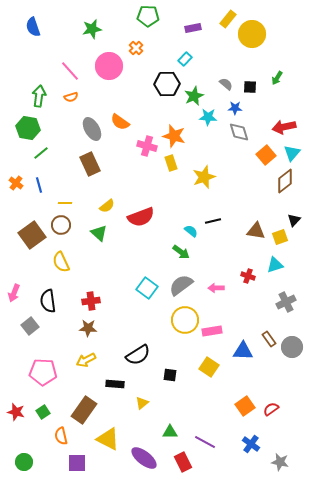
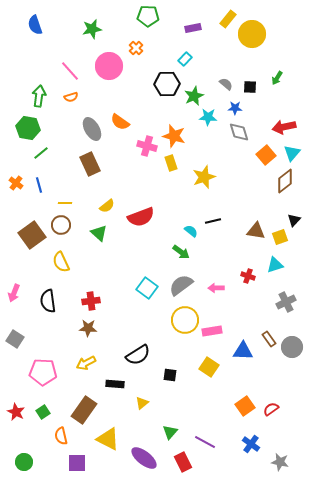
blue semicircle at (33, 27): moved 2 px right, 2 px up
gray square at (30, 326): moved 15 px left, 13 px down; rotated 18 degrees counterclockwise
yellow arrow at (86, 360): moved 3 px down
red star at (16, 412): rotated 12 degrees clockwise
green triangle at (170, 432): rotated 49 degrees counterclockwise
